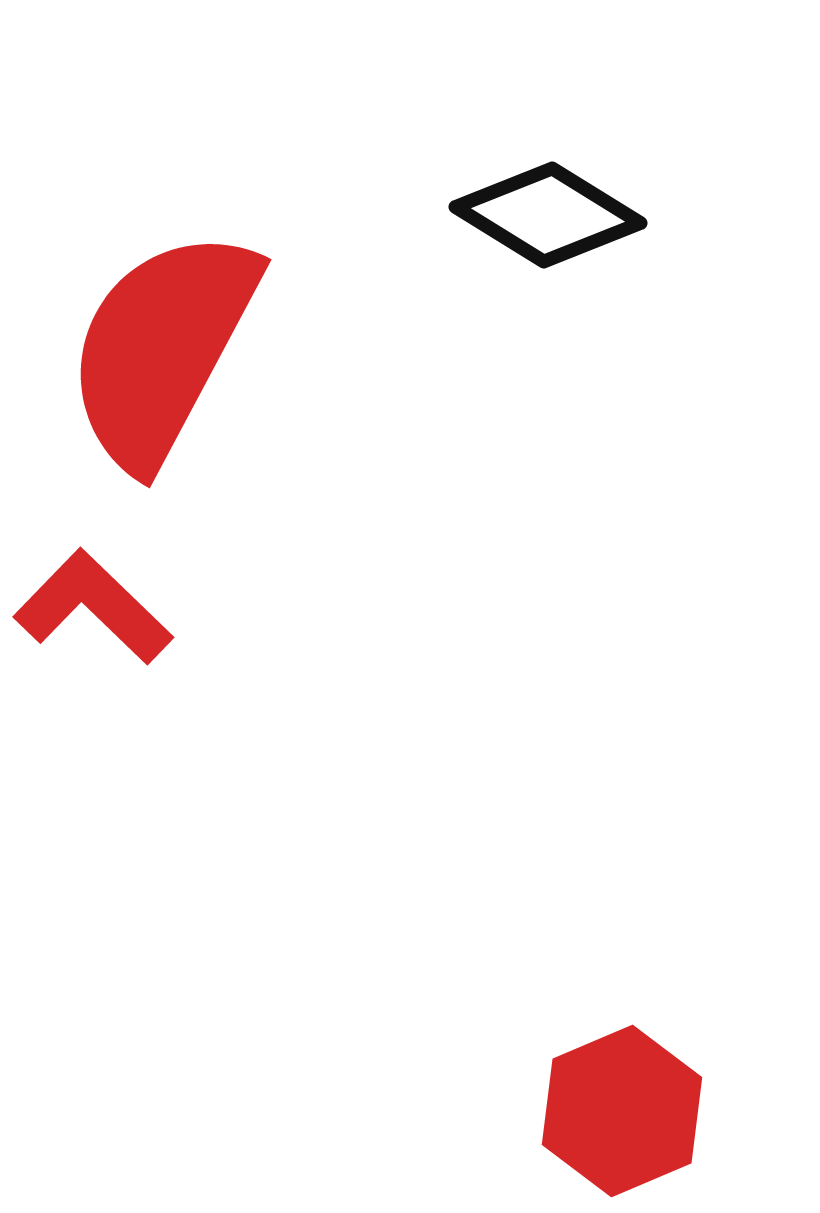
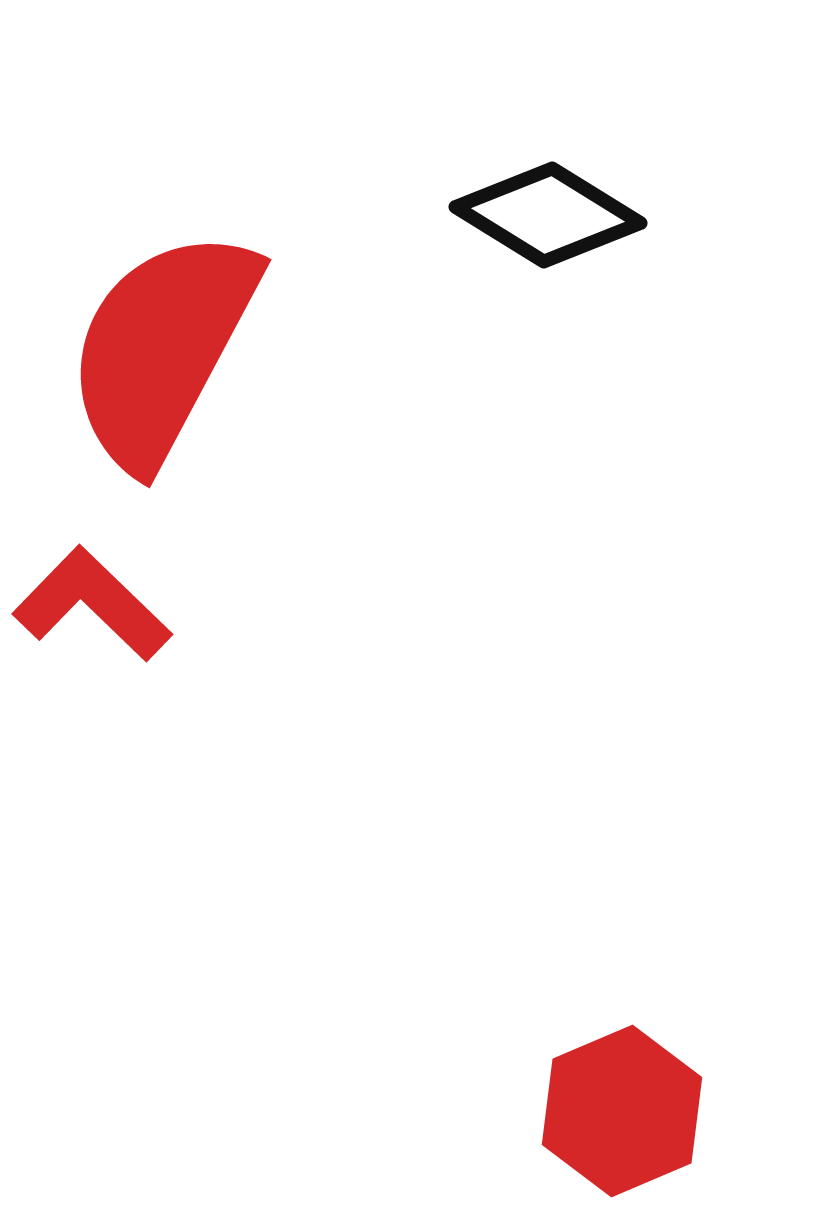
red L-shape: moved 1 px left, 3 px up
